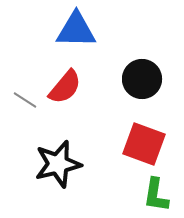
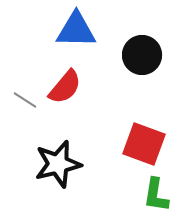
black circle: moved 24 px up
